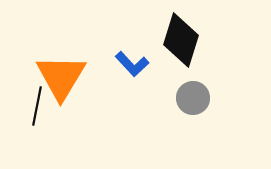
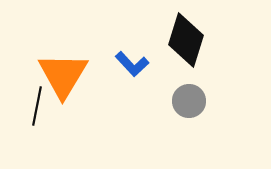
black diamond: moved 5 px right
orange triangle: moved 2 px right, 2 px up
gray circle: moved 4 px left, 3 px down
